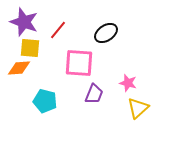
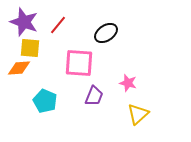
red line: moved 5 px up
purple trapezoid: moved 2 px down
cyan pentagon: rotated 10 degrees clockwise
yellow triangle: moved 6 px down
